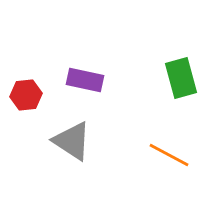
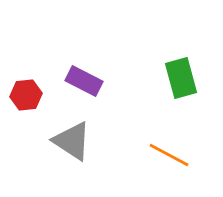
purple rectangle: moved 1 px left, 1 px down; rotated 15 degrees clockwise
